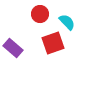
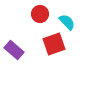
red square: moved 1 px right, 1 px down
purple rectangle: moved 1 px right, 2 px down
